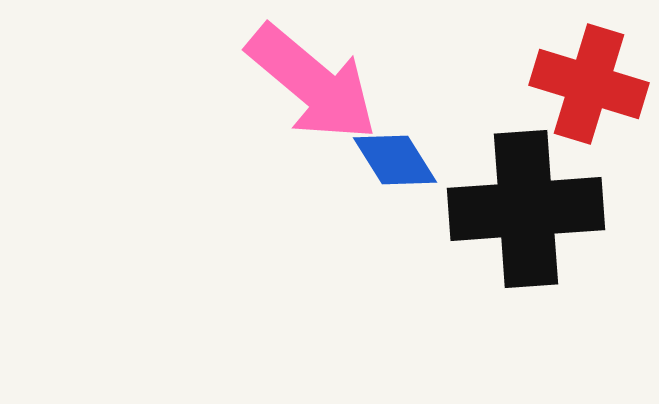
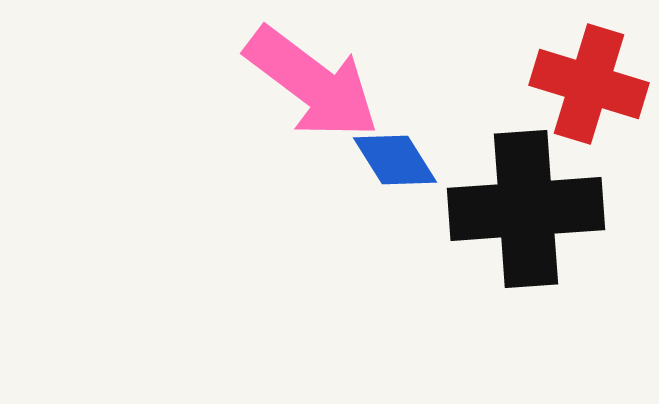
pink arrow: rotated 3 degrees counterclockwise
